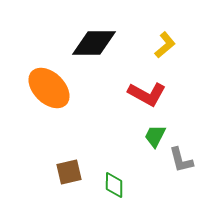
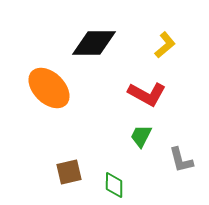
green trapezoid: moved 14 px left
